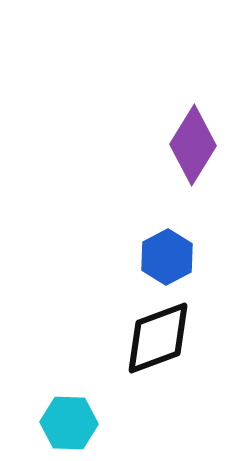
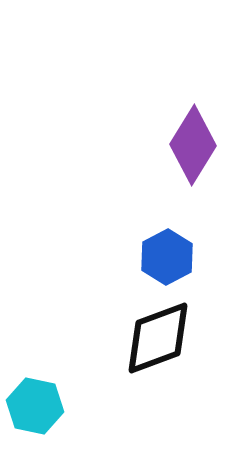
cyan hexagon: moved 34 px left, 17 px up; rotated 10 degrees clockwise
